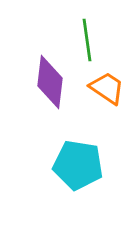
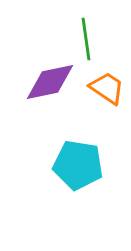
green line: moved 1 px left, 1 px up
purple diamond: rotated 72 degrees clockwise
